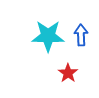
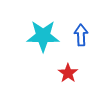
cyan star: moved 5 px left
